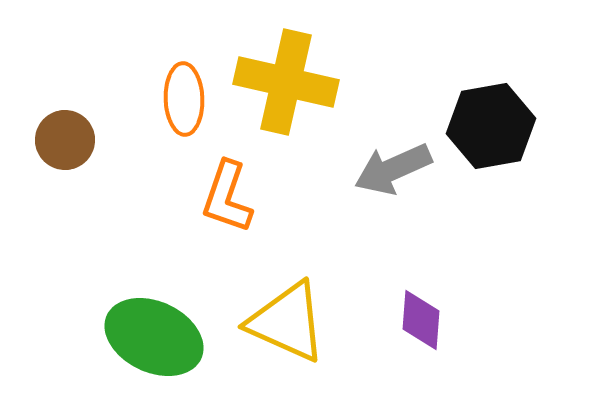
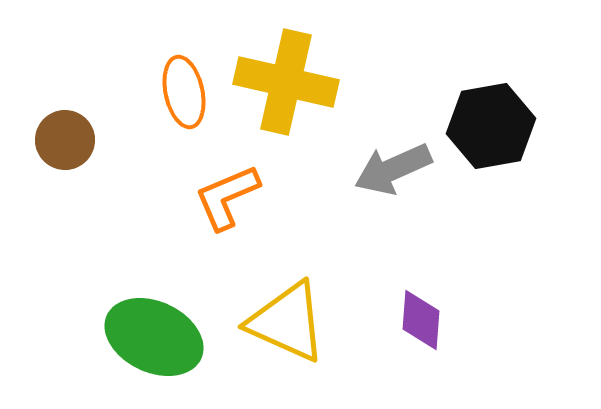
orange ellipse: moved 7 px up; rotated 10 degrees counterclockwise
orange L-shape: rotated 48 degrees clockwise
